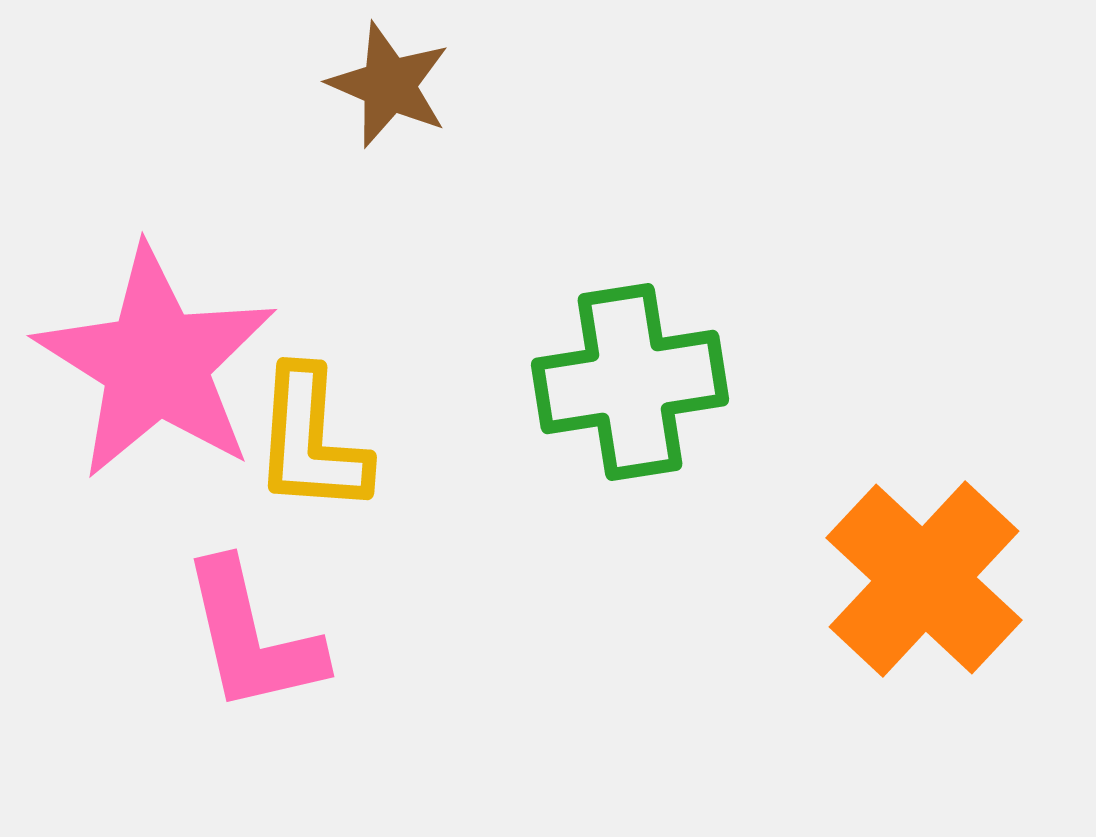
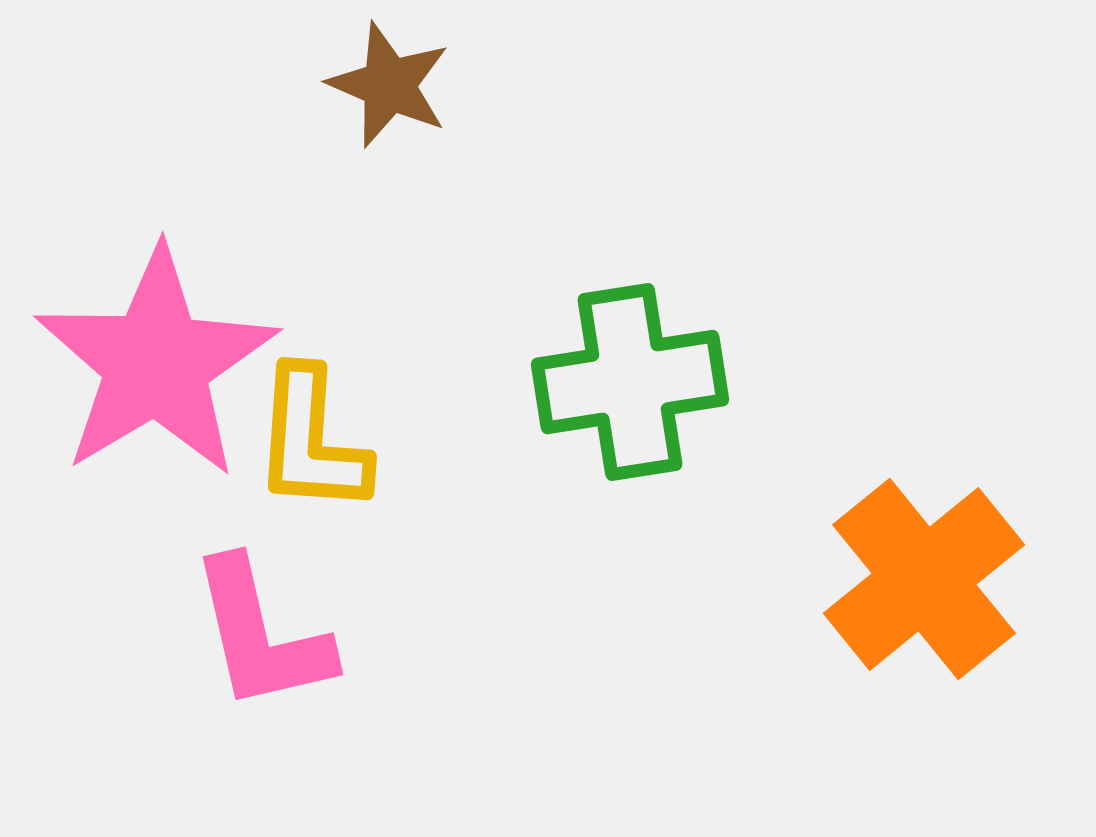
pink star: rotated 9 degrees clockwise
orange cross: rotated 8 degrees clockwise
pink L-shape: moved 9 px right, 2 px up
